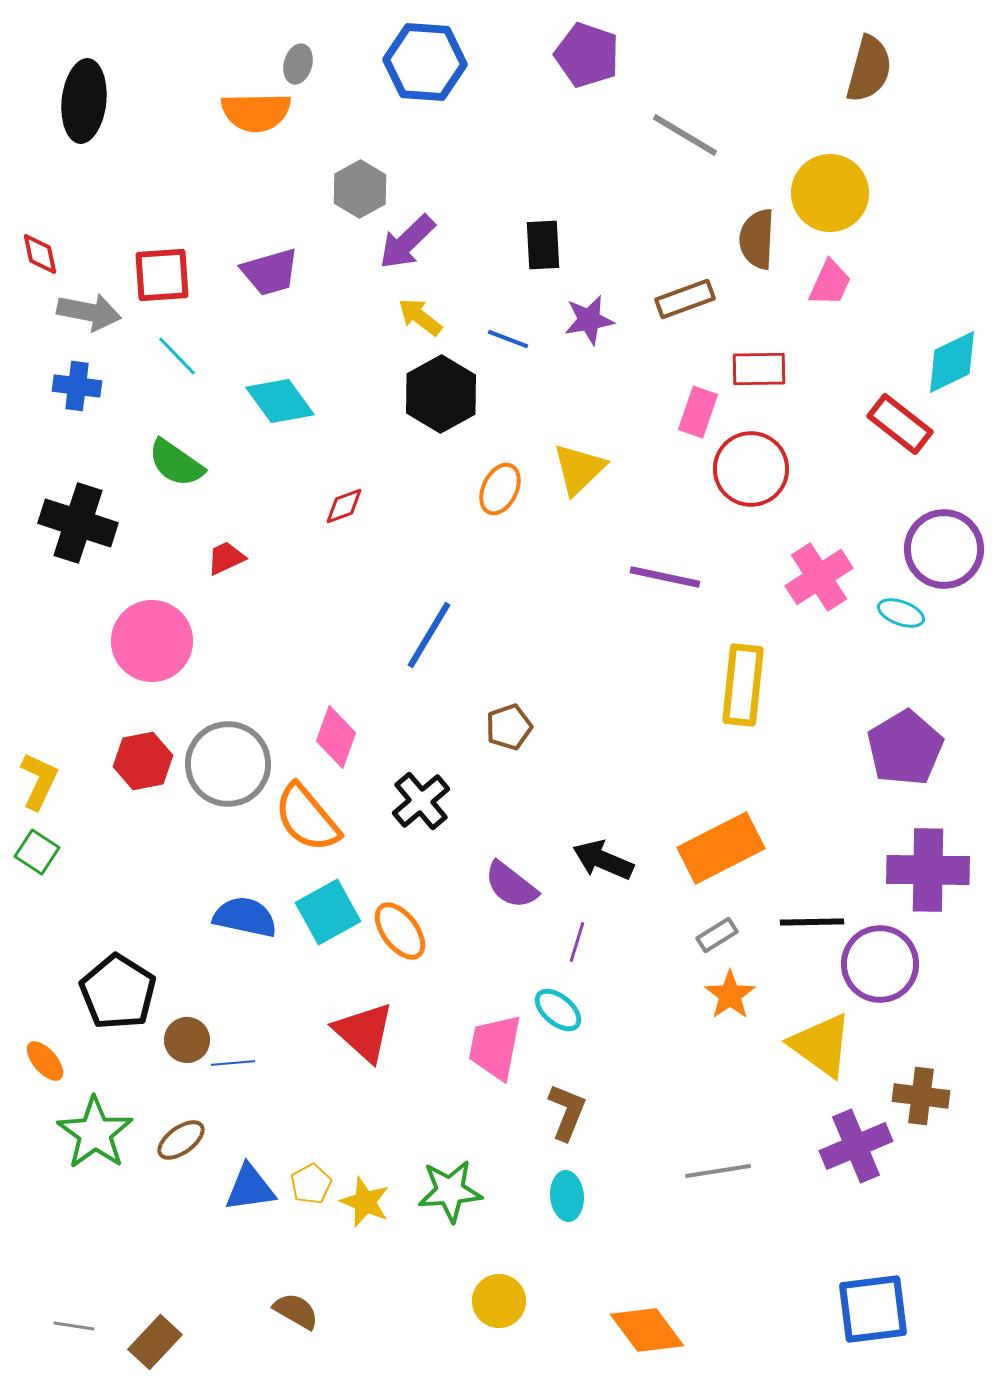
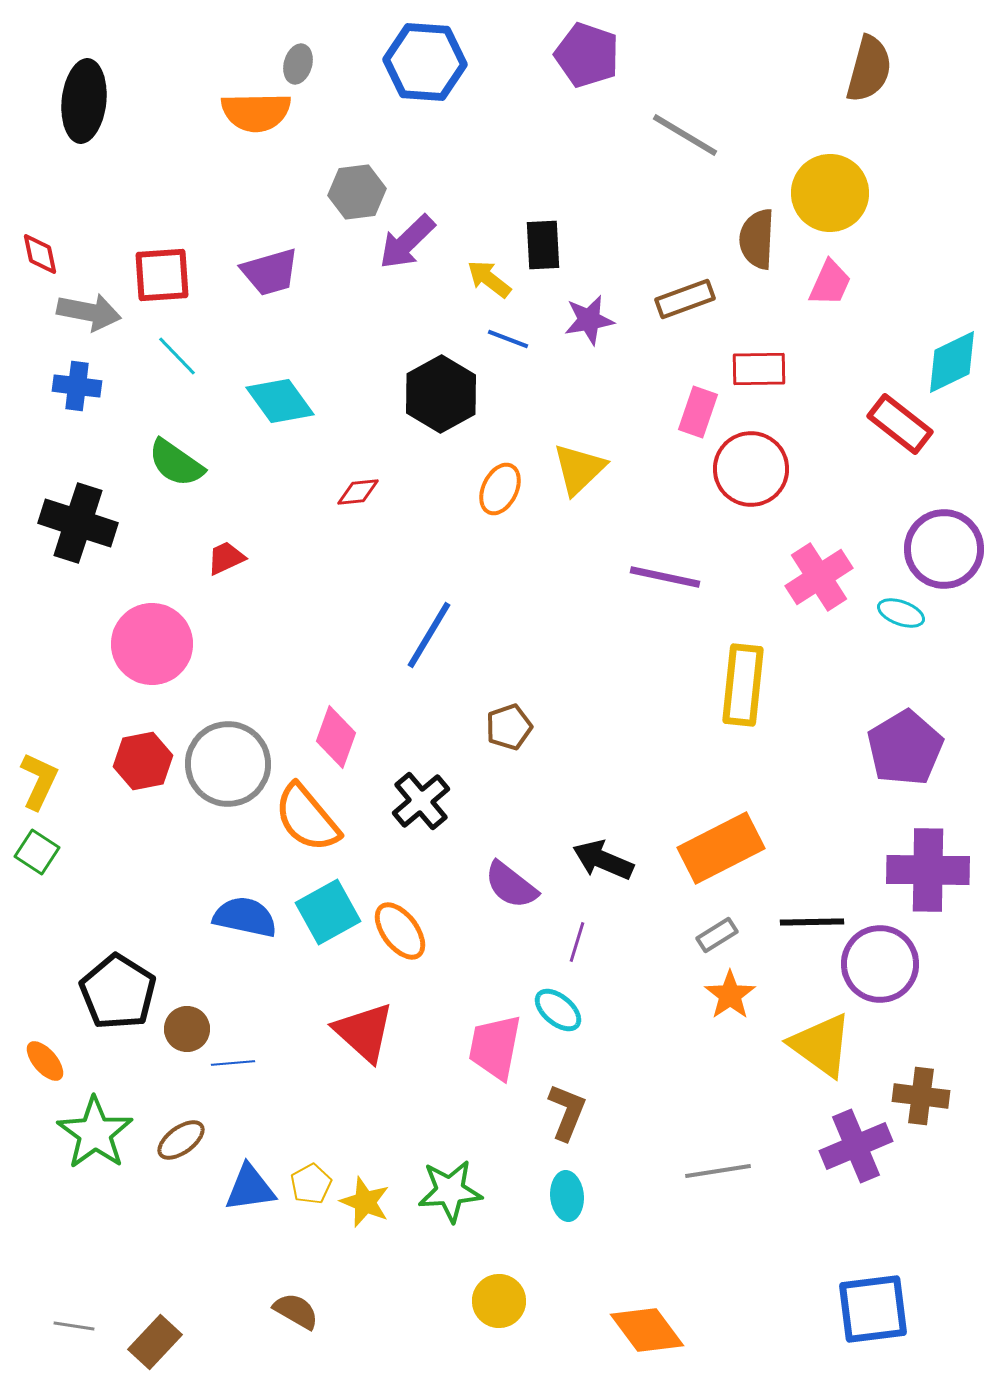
gray hexagon at (360, 189): moved 3 px left, 3 px down; rotated 22 degrees clockwise
yellow arrow at (420, 317): moved 69 px right, 38 px up
red diamond at (344, 506): moved 14 px right, 14 px up; rotated 15 degrees clockwise
pink circle at (152, 641): moved 3 px down
brown circle at (187, 1040): moved 11 px up
